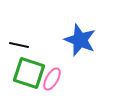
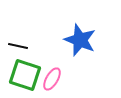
black line: moved 1 px left, 1 px down
green square: moved 4 px left, 2 px down
